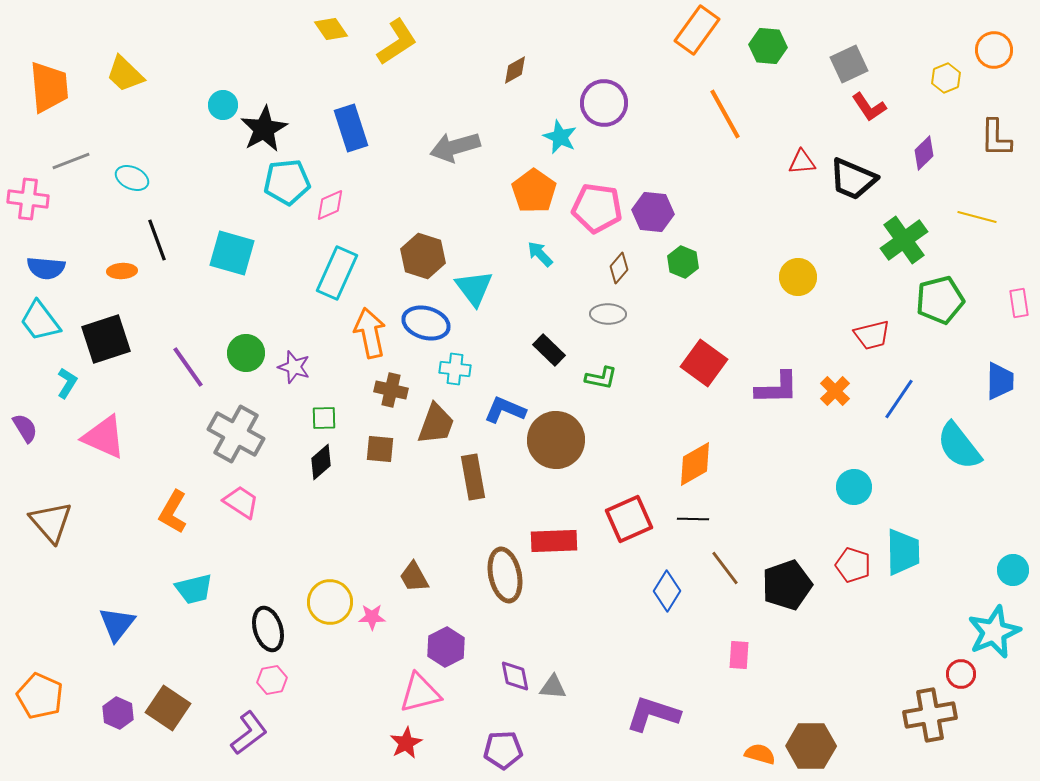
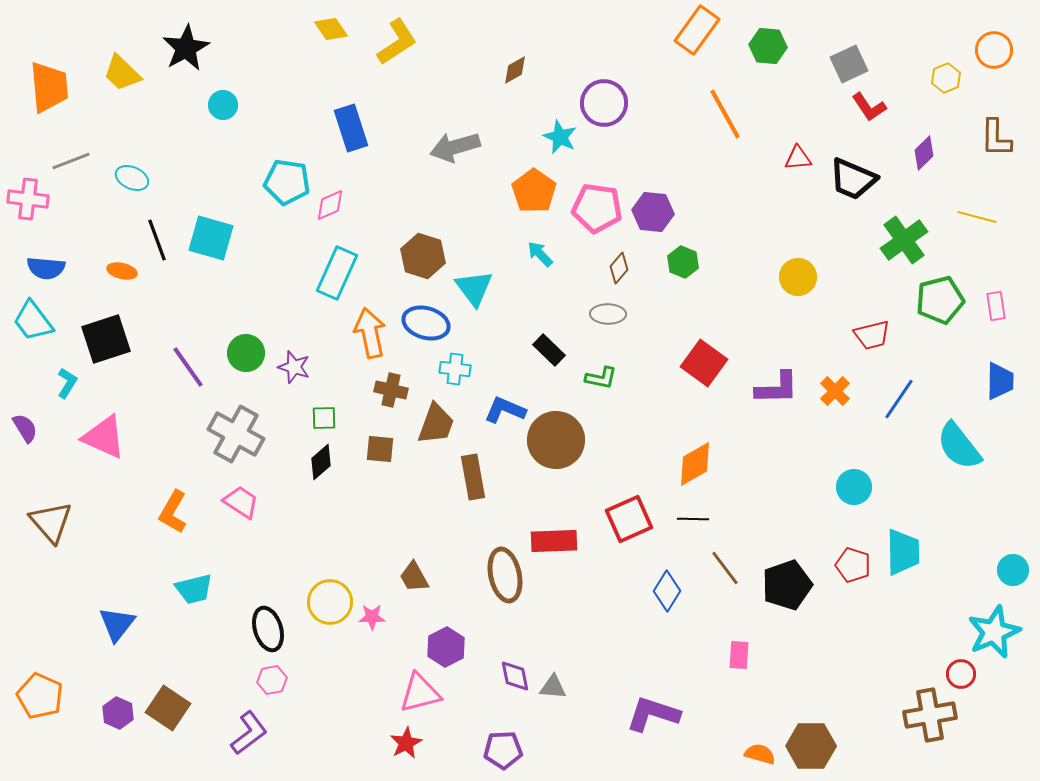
yellow trapezoid at (125, 74): moved 3 px left, 1 px up
black star at (264, 129): moved 78 px left, 81 px up
red triangle at (802, 162): moved 4 px left, 4 px up
cyan pentagon at (287, 182): rotated 15 degrees clockwise
cyan square at (232, 253): moved 21 px left, 15 px up
orange ellipse at (122, 271): rotated 16 degrees clockwise
pink rectangle at (1019, 303): moved 23 px left, 3 px down
cyan trapezoid at (40, 321): moved 7 px left
